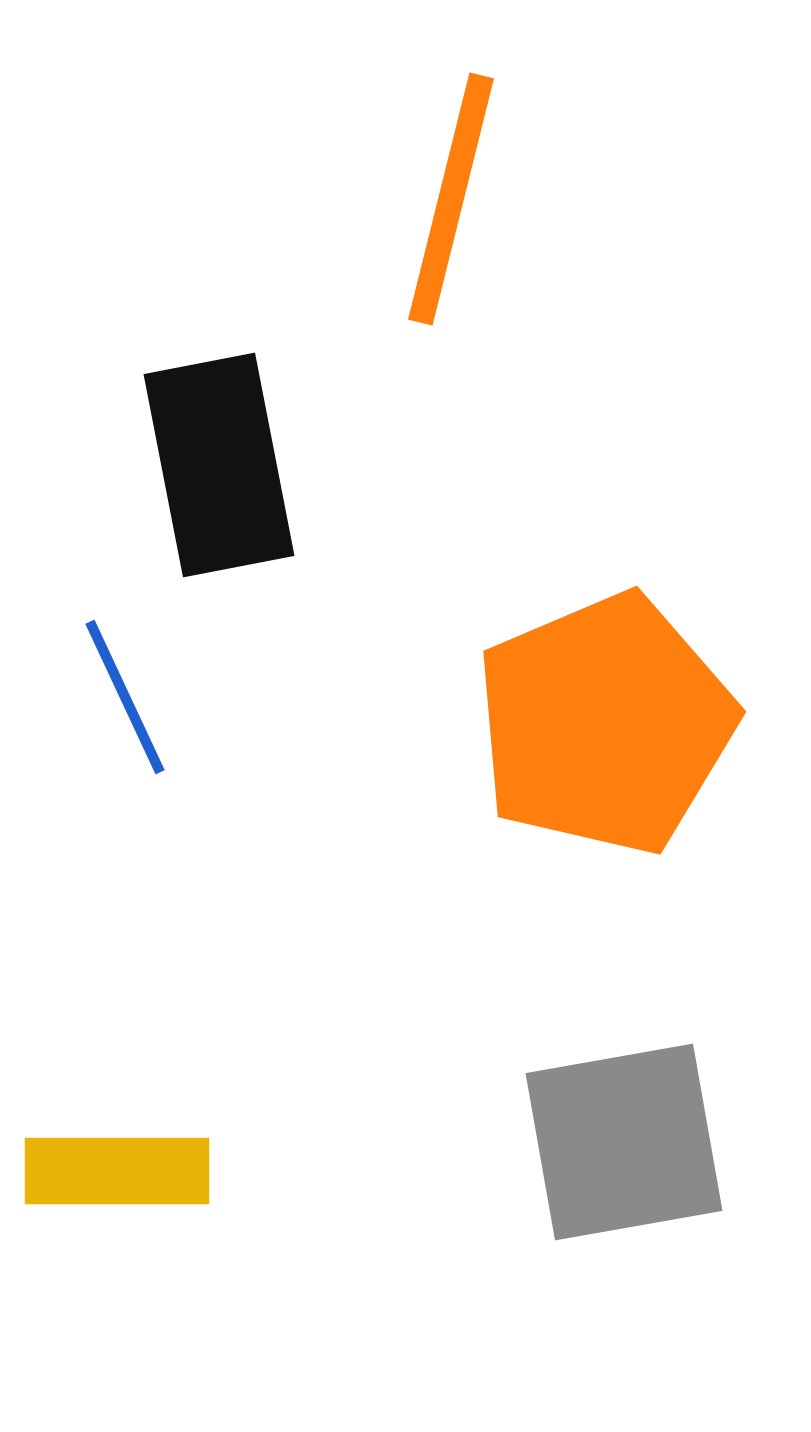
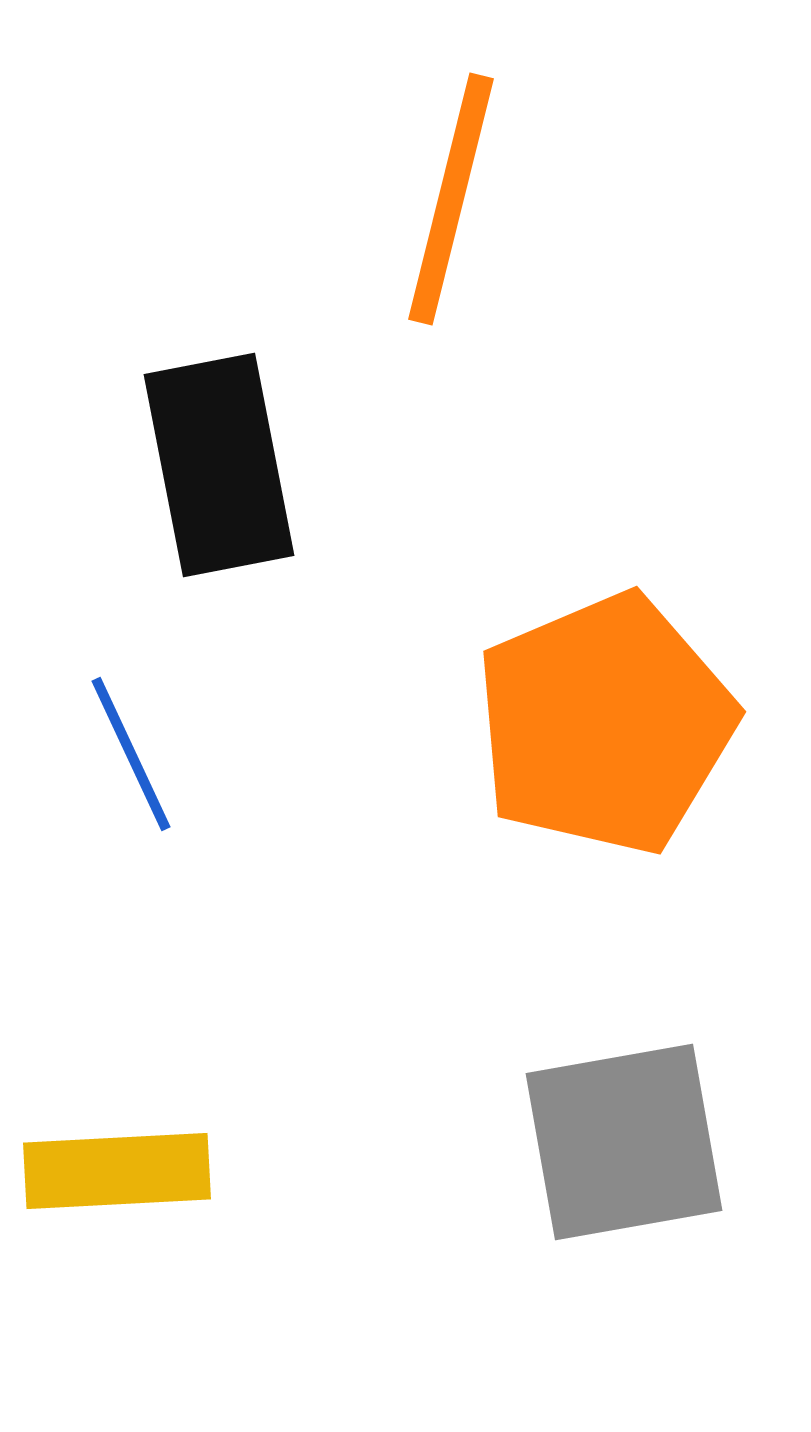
blue line: moved 6 px right, 57 px down
yellow rectangle: rotated 3 degrees counterclockwise
